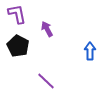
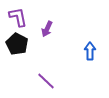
purple L-shape: moved 1 px right, 3 px down
purple arrow: rotated 126 degrees counterclockwise
black pentagon: moved 1 px left, 2 px up
